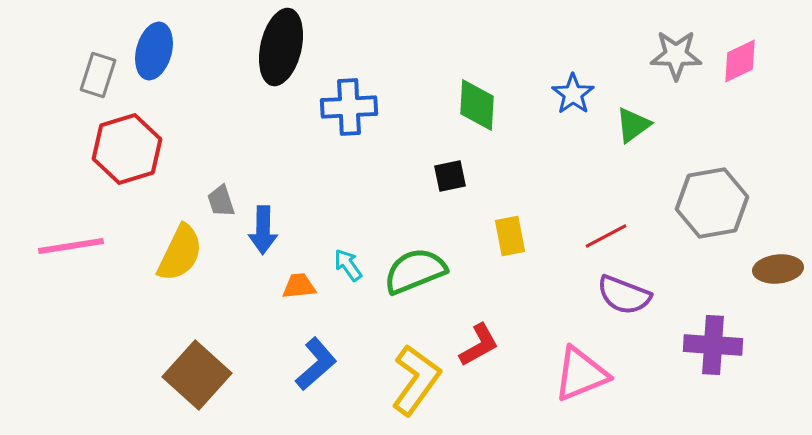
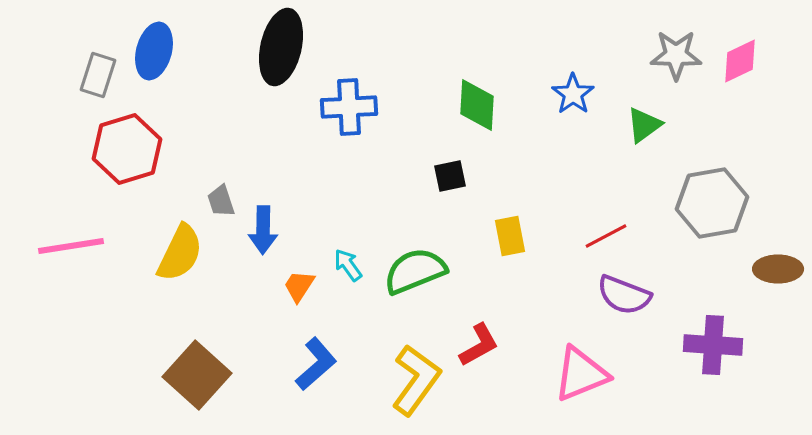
green triangle: moved 11 px right
brown ellipse: rotated 6 degrees clockwise
orange trapezoid: rotated 51 degrees counterclockwise
